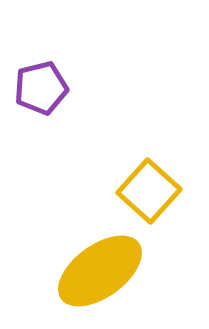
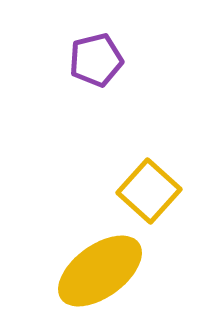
purple pentagon: moved 55 px right, 28 px up
